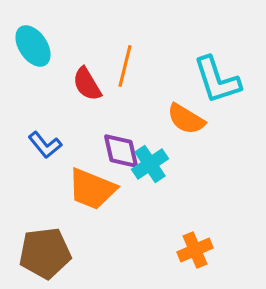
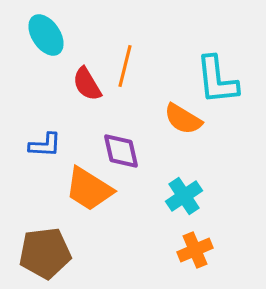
cyan ellipse: moved 13 px right, 11 px up
cyan L-shape: rotated 12 degrees clockwise
orange semicircle: moved 3 px left
blue L-shape: rotated 48 degrees counterclockwise
cyan cross: moved 34 px right, 32 px down
orange trapezoid: moved 3 px left; rotated 10 degrees clockwise
